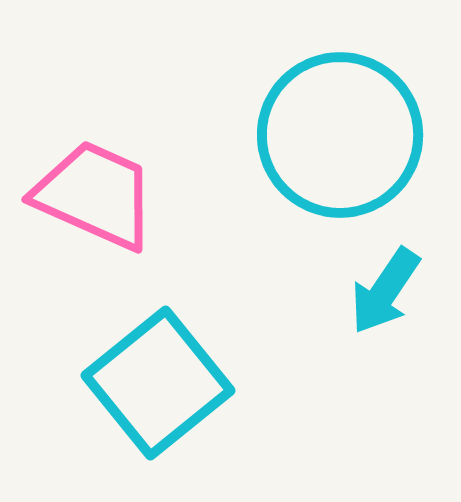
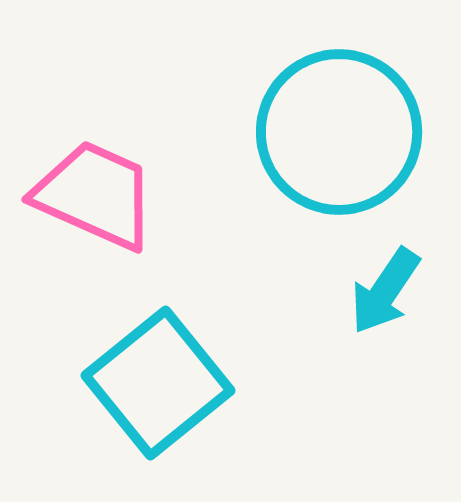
cyan circle: moved 1 px left, 3 px up
